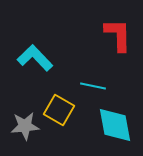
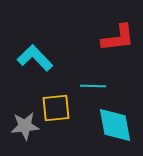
red L-shape: moved 3 px down; rotated 84 degrees clockwise
cyan line: rotated 10 degrees counterclockwise
yellow square: moved 3 px left, 2 px up; rotated 36 degrees counterclockwise
